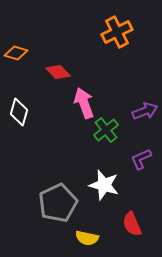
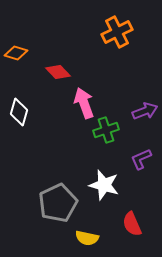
green cross: rotated 20 degrees clockwise
